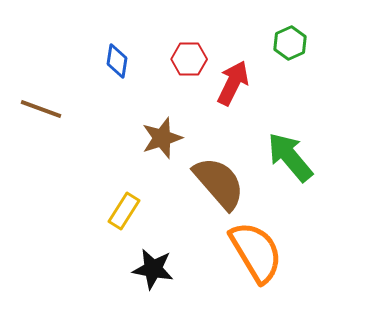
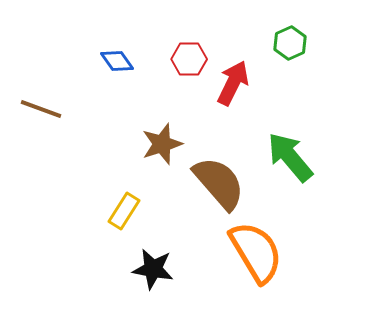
blue diamond: rotated 44 degrees counterclockwise
brown star: moved 6 px down
